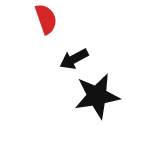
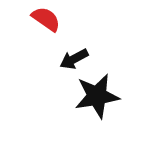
red semicircle: rotated 36 degrees counterclockwise
